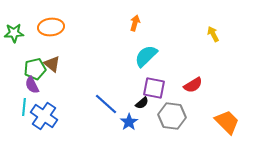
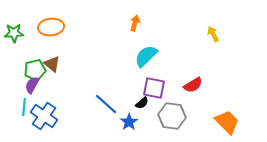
green pentagon: moved 1 px down
purple semicircle: rotated 54 degrees clockwise
